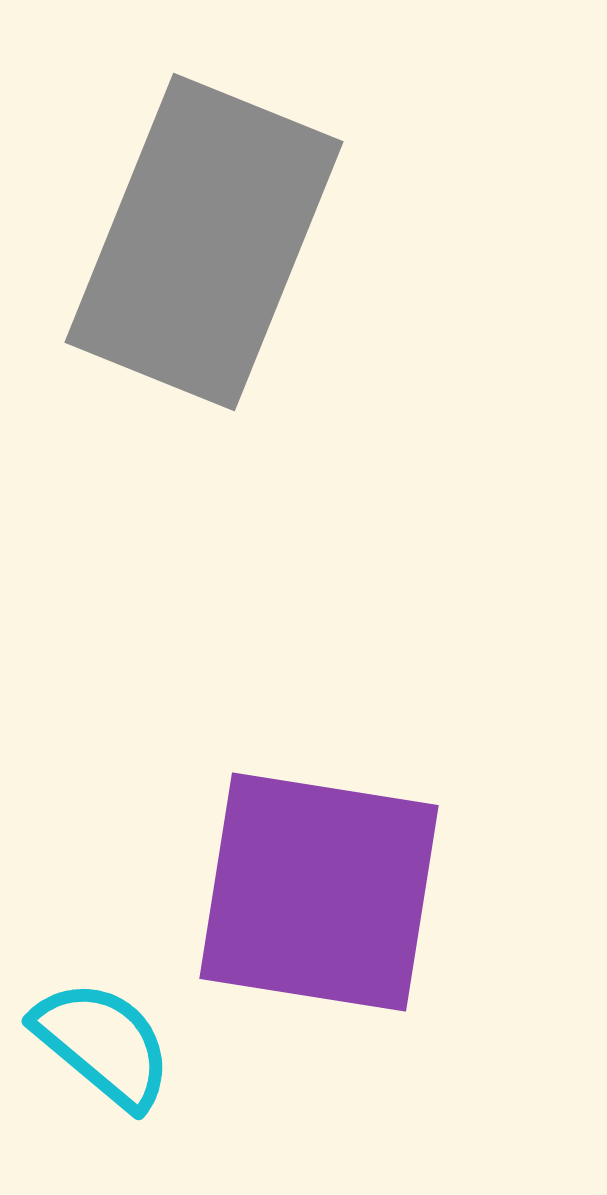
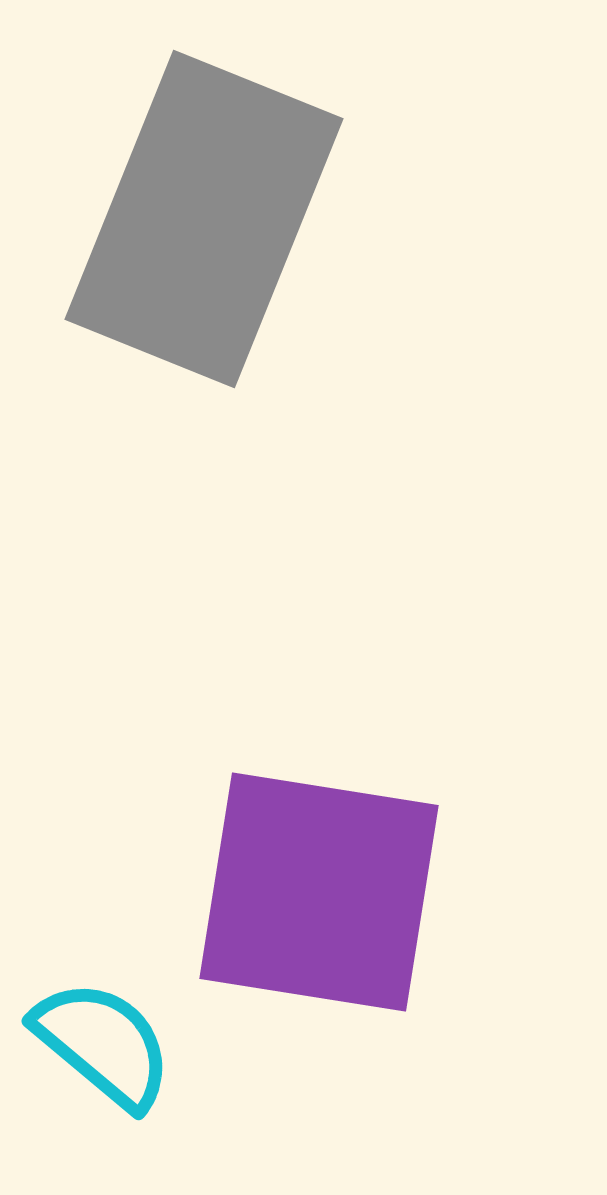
gray rectangle: moved 23 px up
